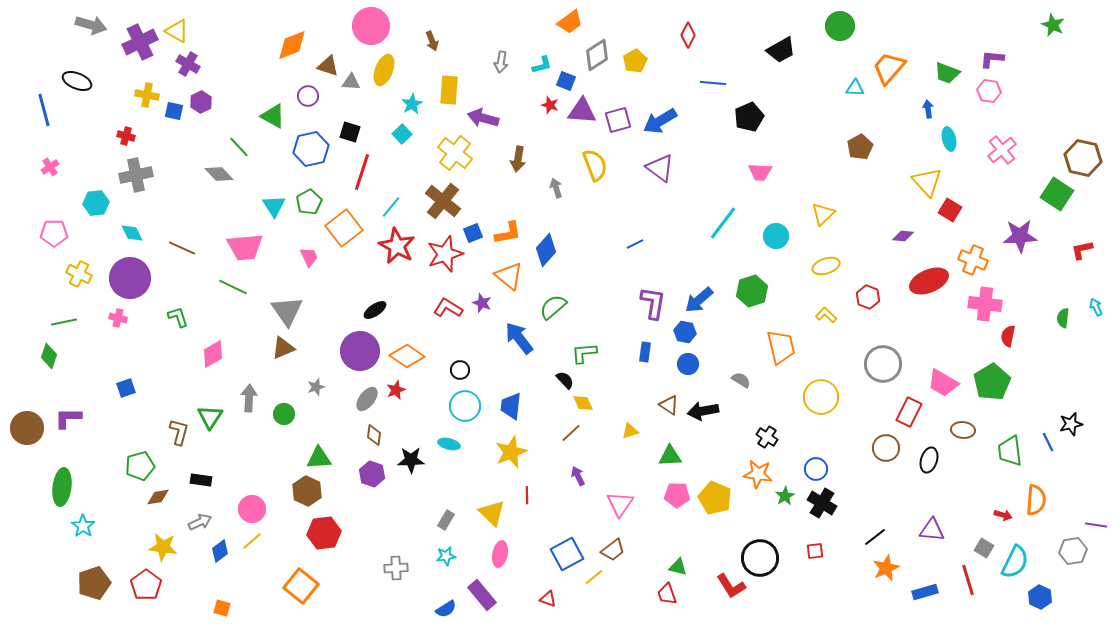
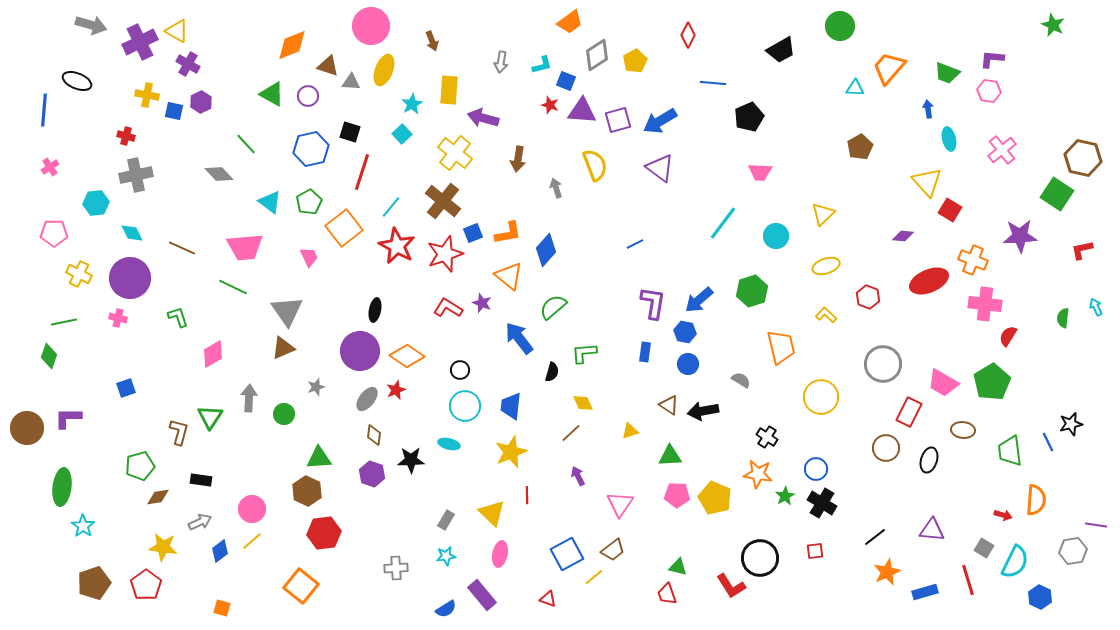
blue line at (44, 110): rotated 20 degrees clockwise
green triangle at (273, 116): moved 1 px left, 22 px up
green line at (239, 147): moved 7 px right, 3 px up
cyan triangle at (274, 206): moved 4 px left, 4 px up; rotated 20 degrees counterclockwise
black ellipse at (375, 310): rotated 45 degrees counterclockwise
red semicircle at (1008, 336): rotated 20 degrees clockwise
black semicircle at (565, 380): moved 13 px left, 8 px up; rotated 60 degrees clockwise
orange star at (886, 568): moved 1 px right, 4 px down
